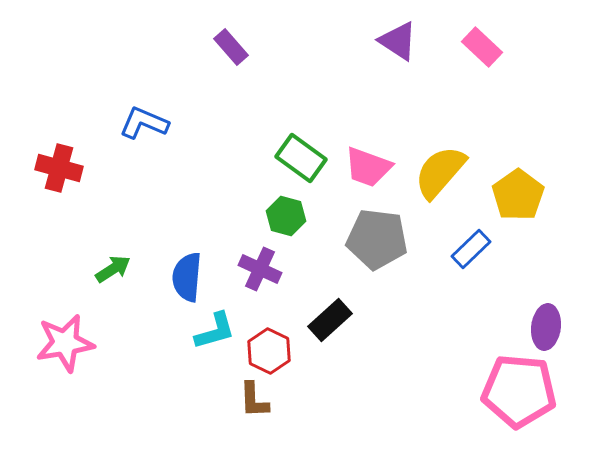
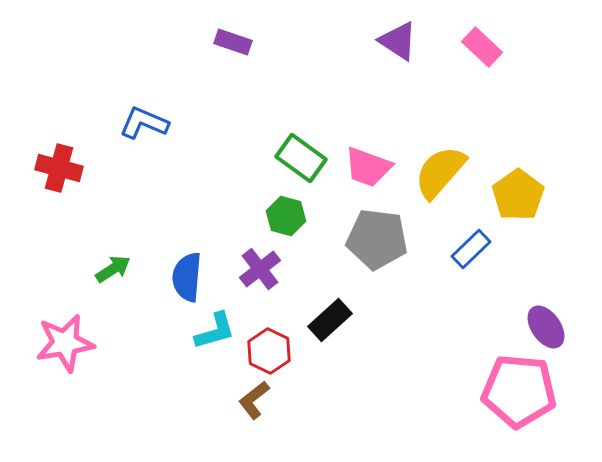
purple rectangle: moved 2 px right, 5 px up; rotated 30 degrees counterclockwise
purple cross: rotated 27 degrees clockwise
purple ellipse: rotated 42 degrees counterclockwise
brown L-shape: rotated 54 degrees clockwise
